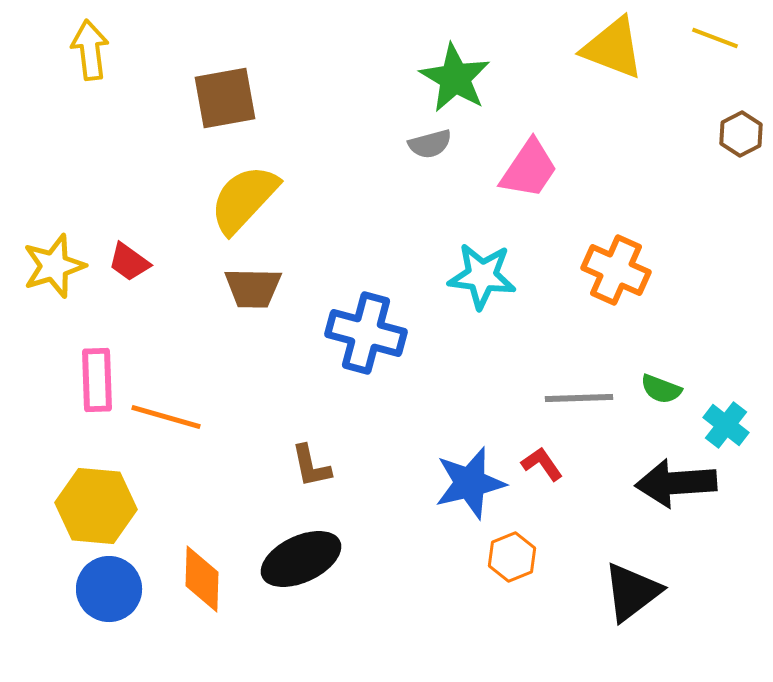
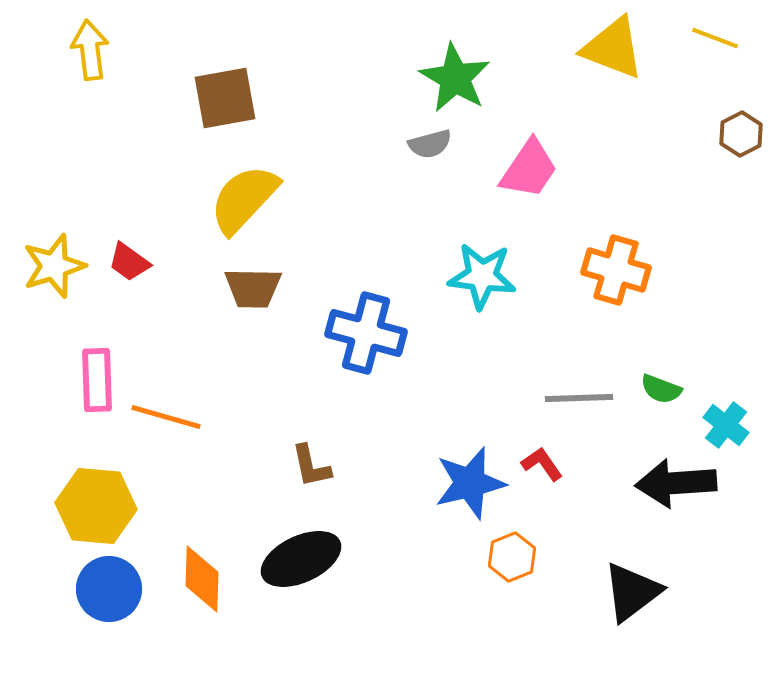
orange cross: rotated 8 degrees counterclockwise
